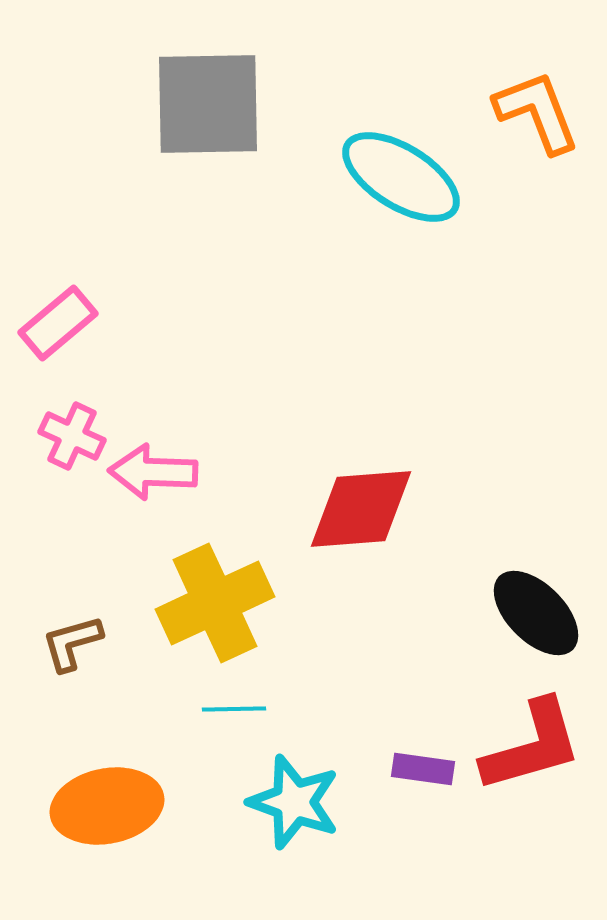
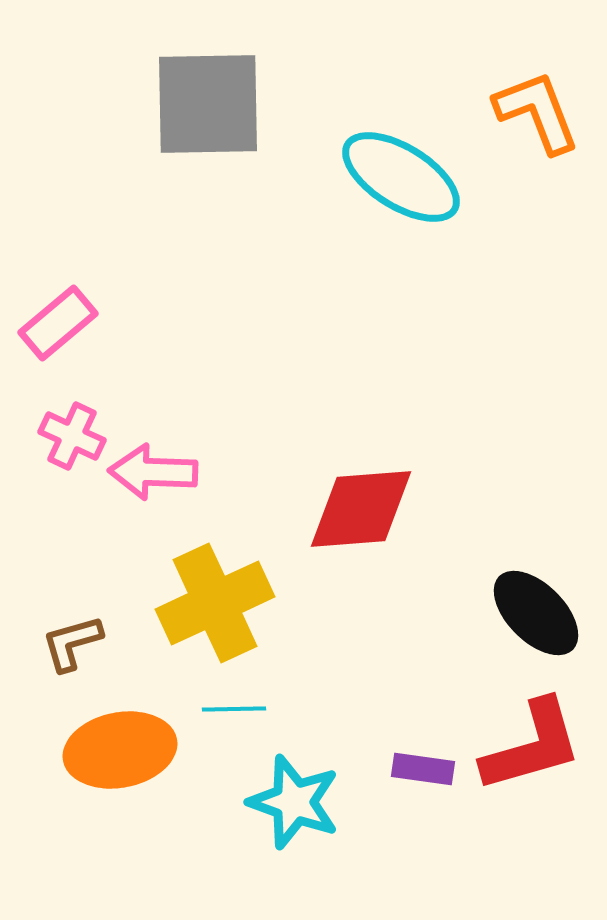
orange ellipse: moved 13 px right, 56 px up
